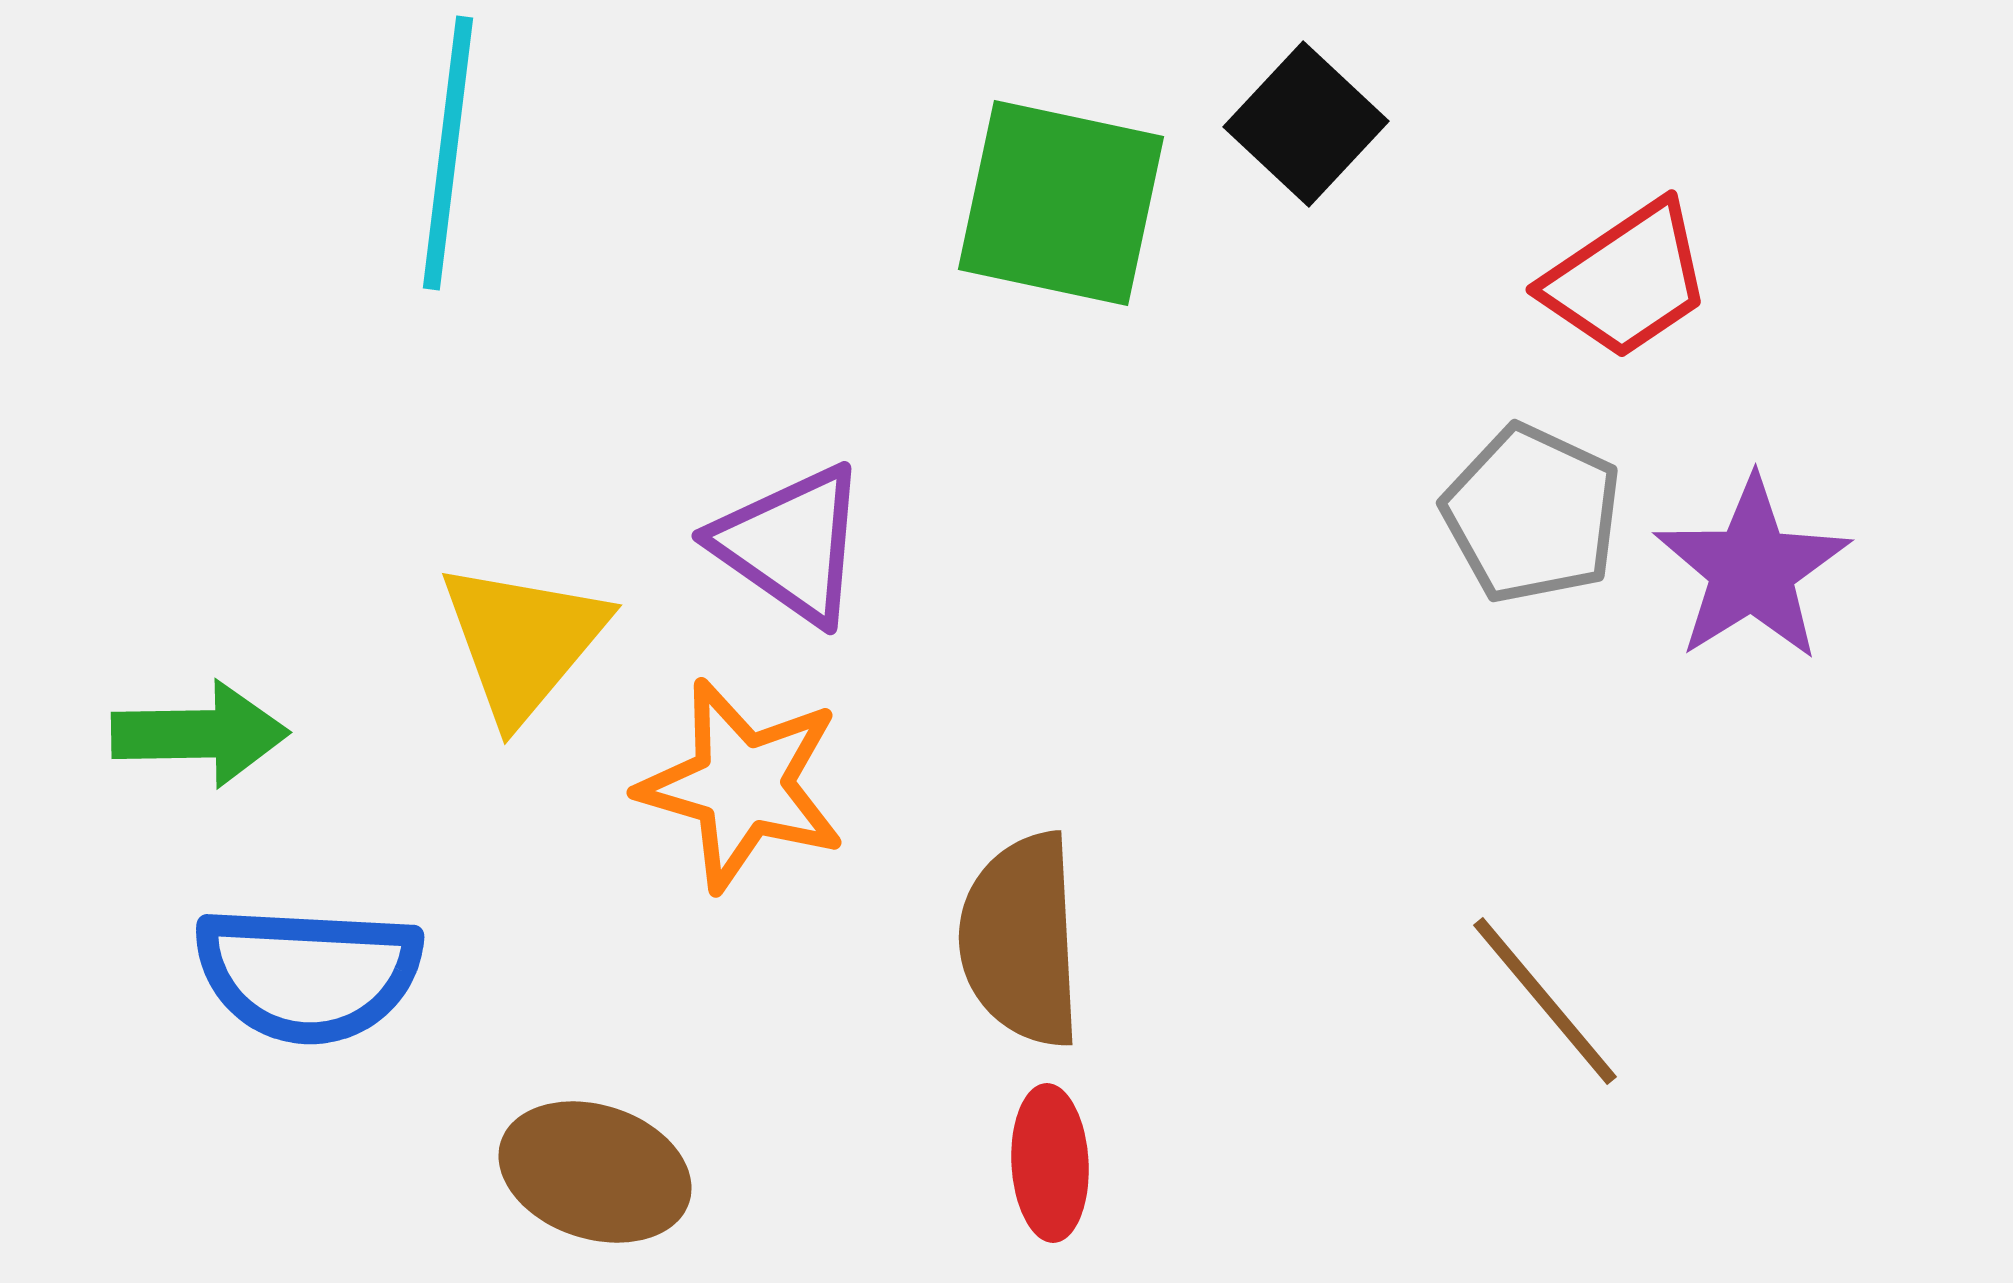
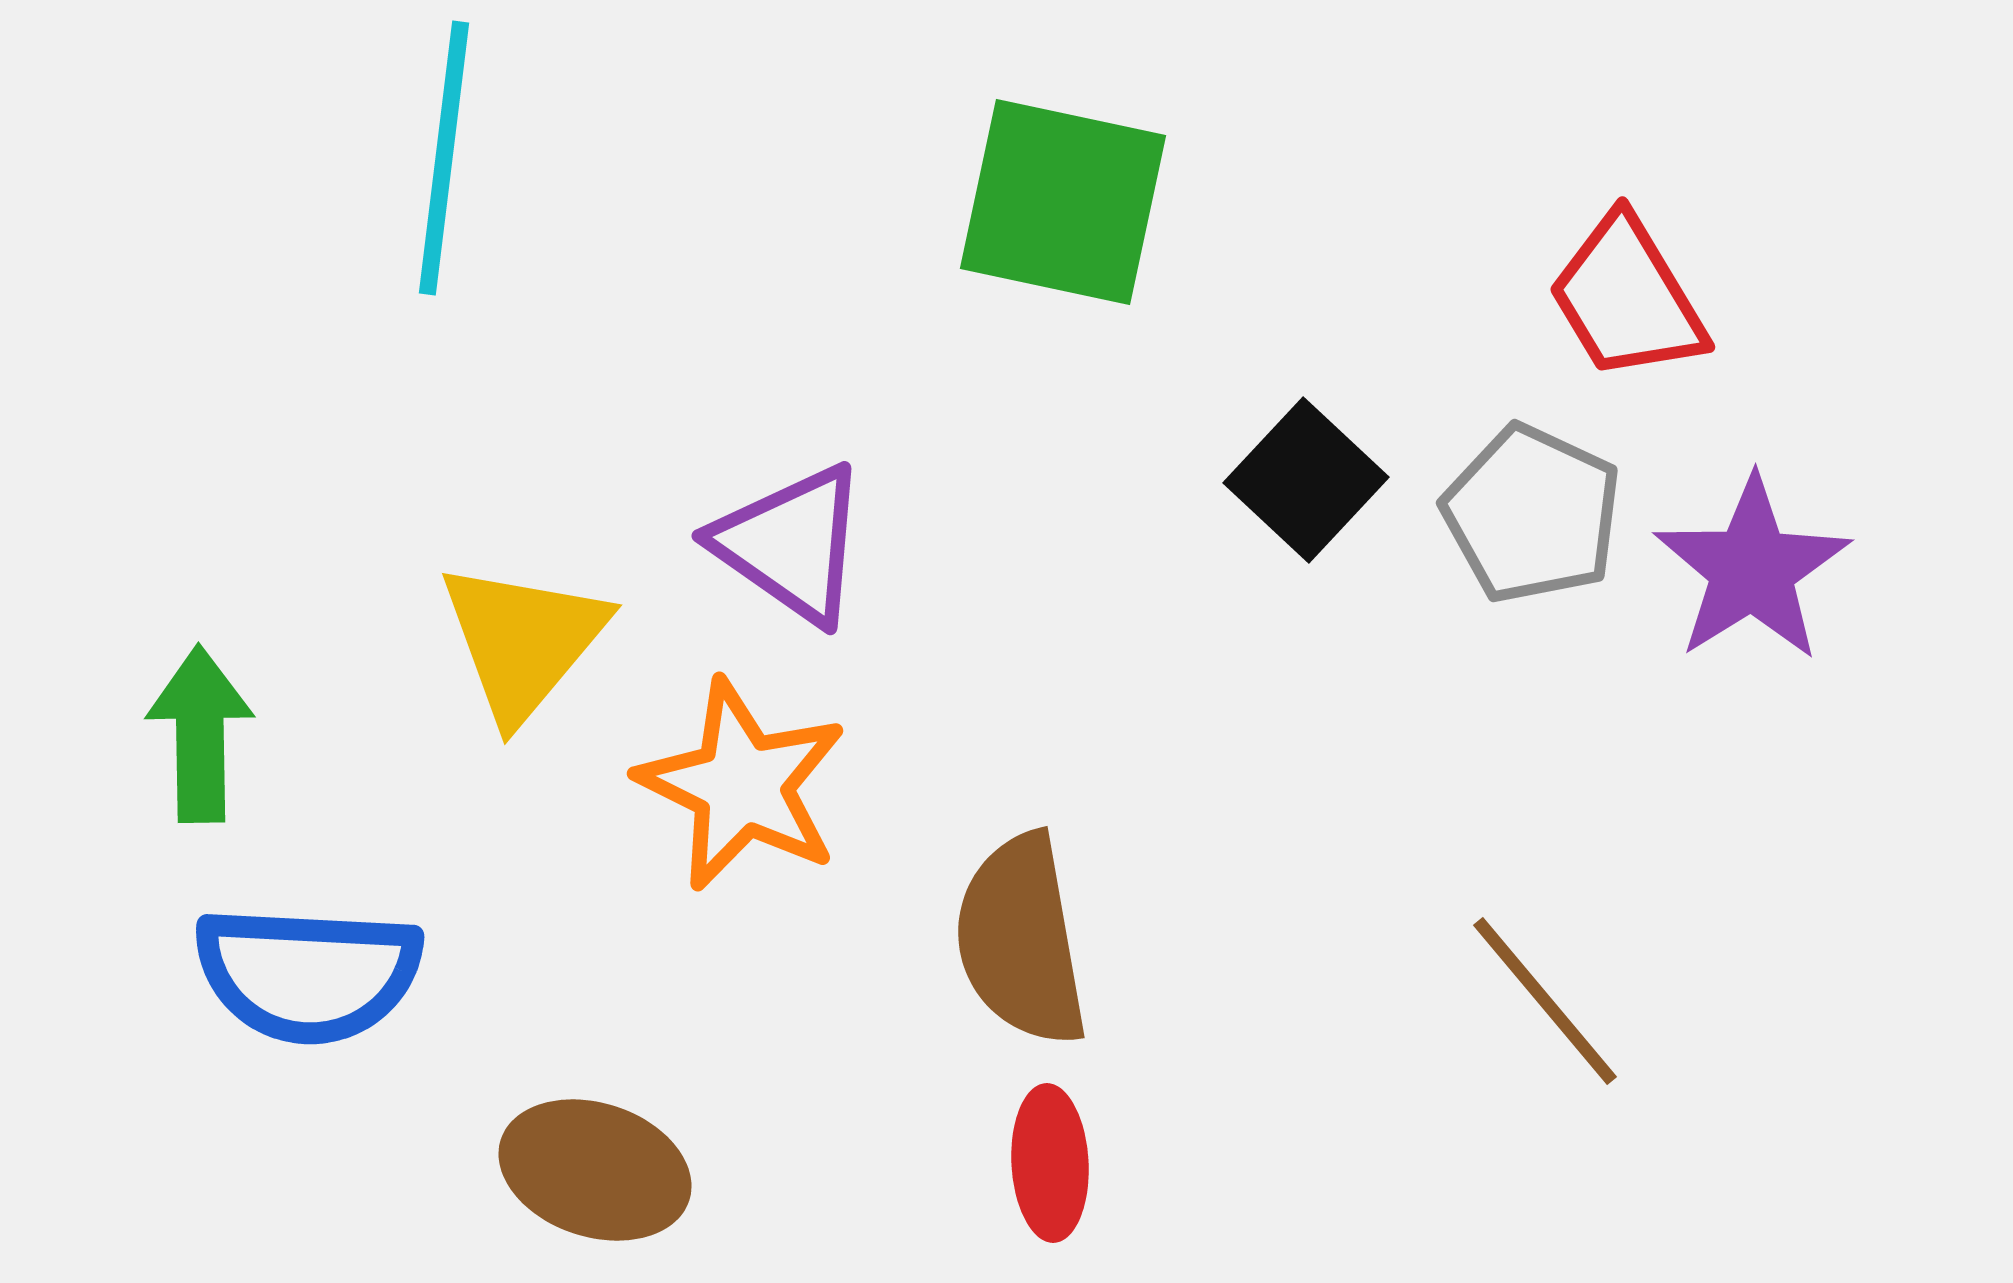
black square: moved 356 px down
cyan line: moved 4 px left, 5 px down
green square: moved 2 px right, 1 px up
red trapezoid: moved 18 px down; rotated 93 degrees clockwise
green arrow: rotated 90 degrees counterclockwise
orange star: rotated 10 degrees clockwise
brown semicircle: rotated 7 degrees counterclockwise
brown ellipse: moved 2 px up
